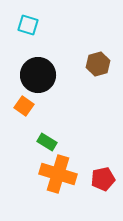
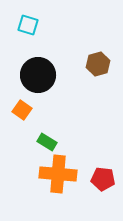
orange square: moved 2 px left, 4 px down
orange cross: rotated 12 degrees counterclockwise
red pentagon: rotated 20 degrees clockwise
